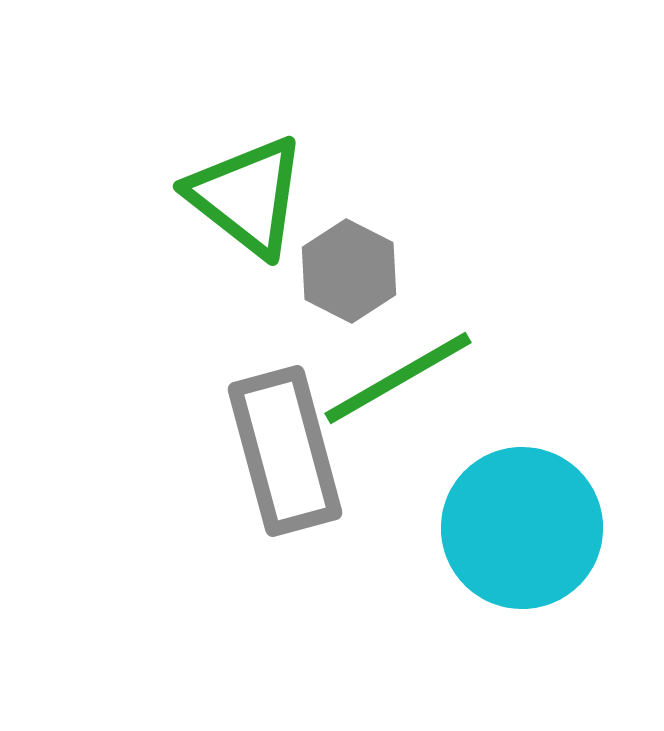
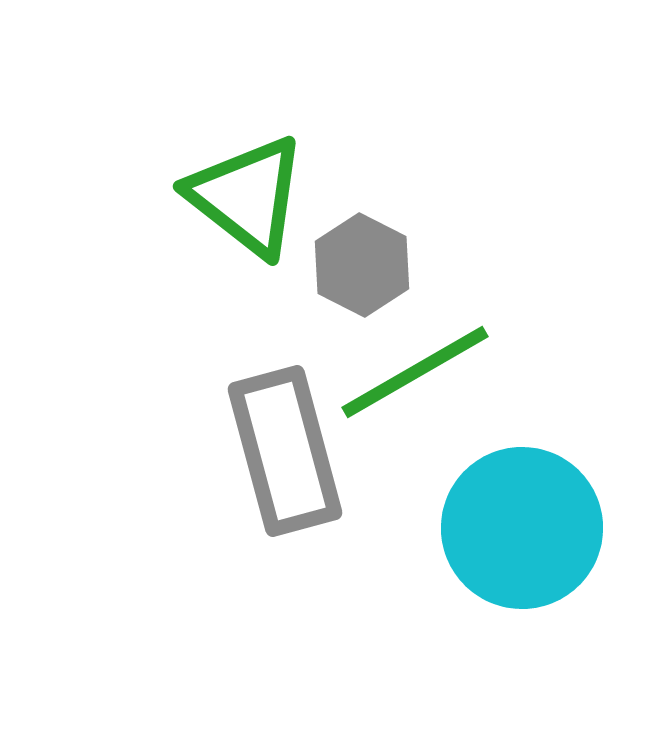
gray hexagon: moved 13 px right, 6 px up
green line: moved 17 px right, 6 px up
